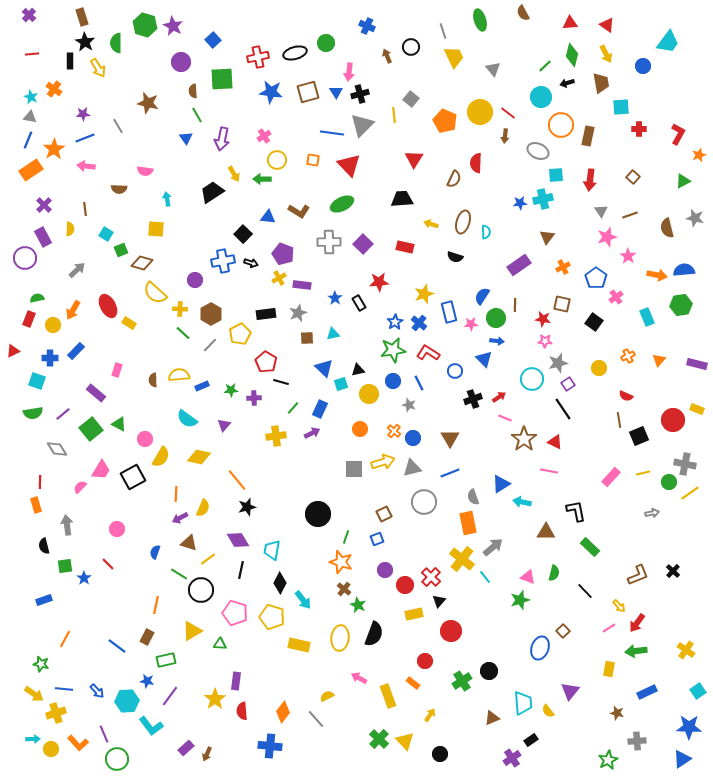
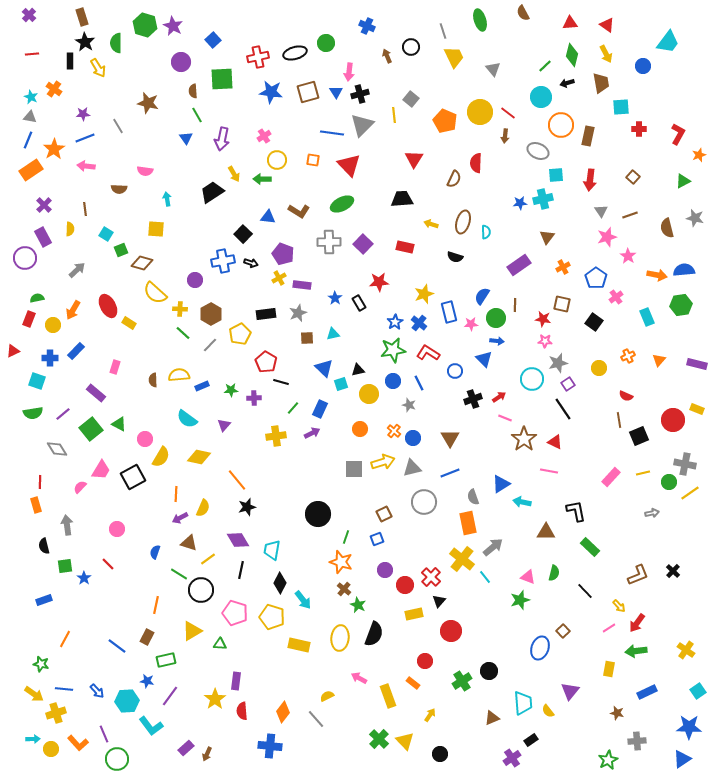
pink rectangle at (117, 370): moved 2 px left, 3 px up
